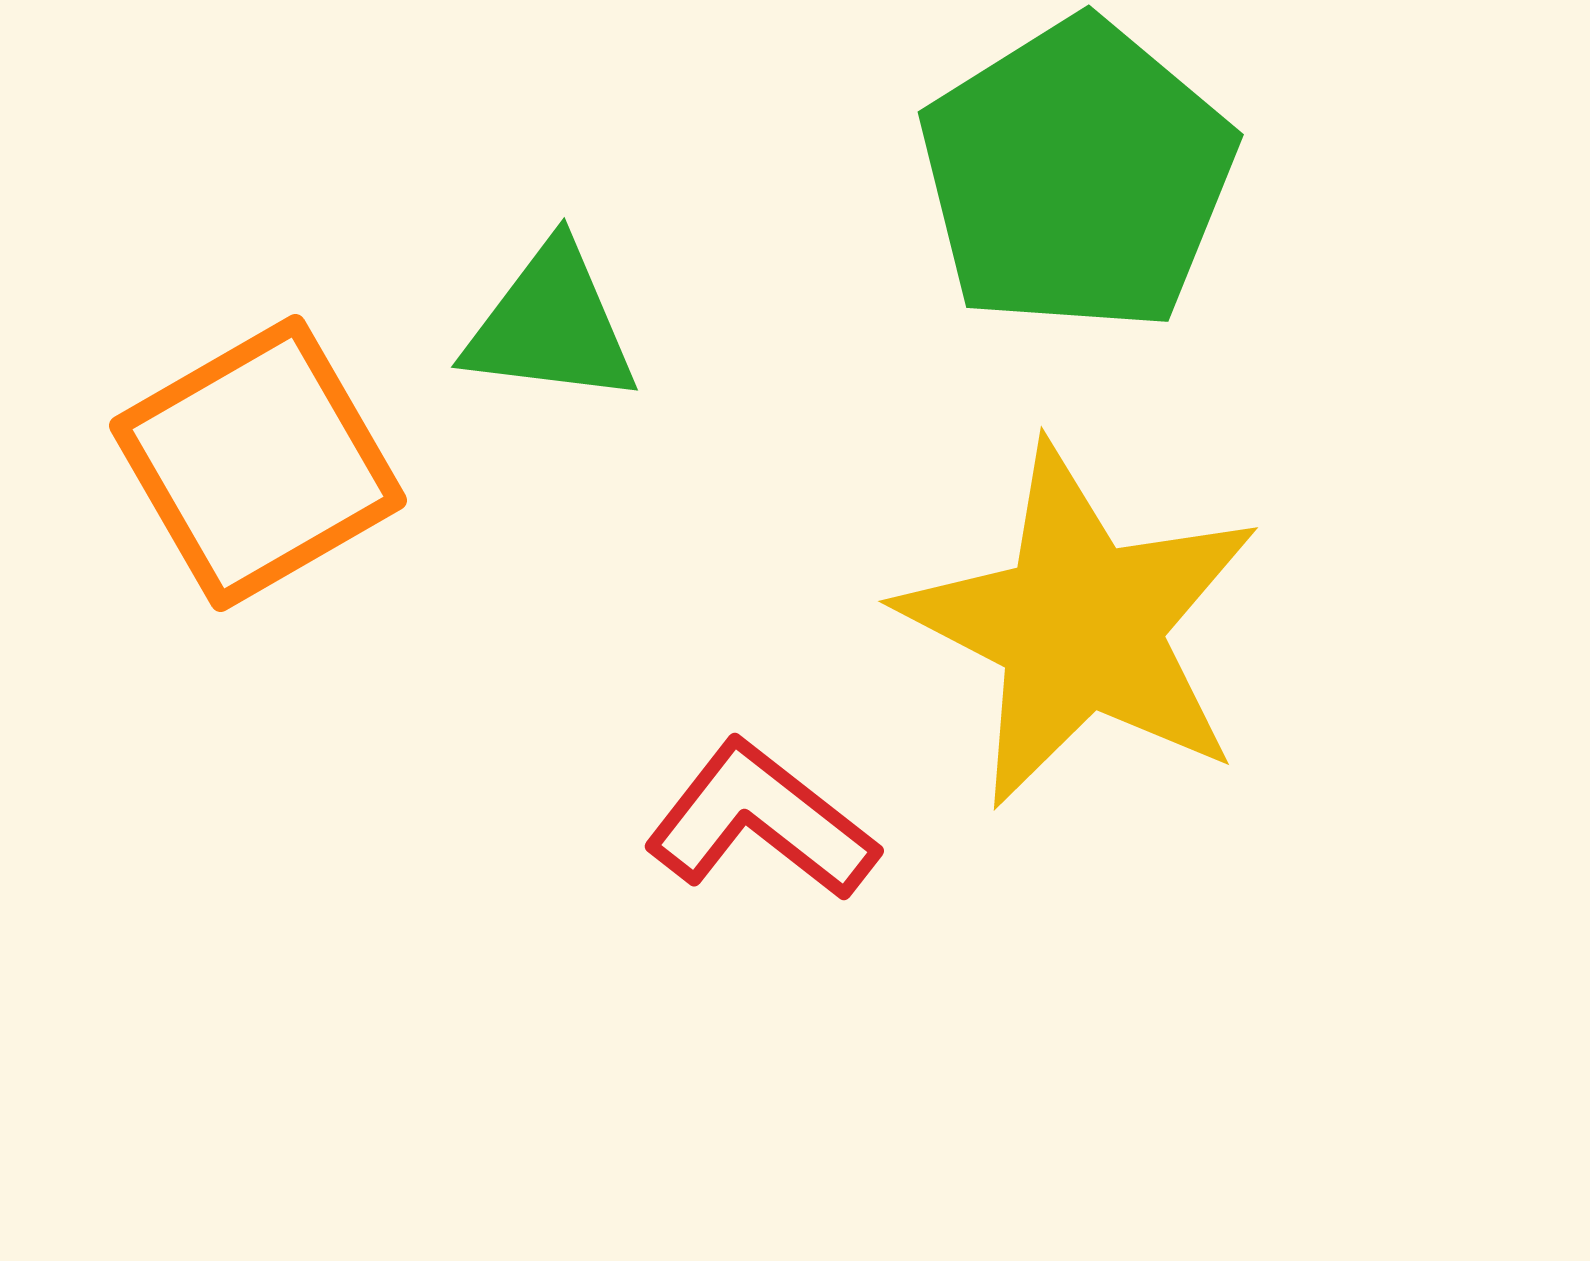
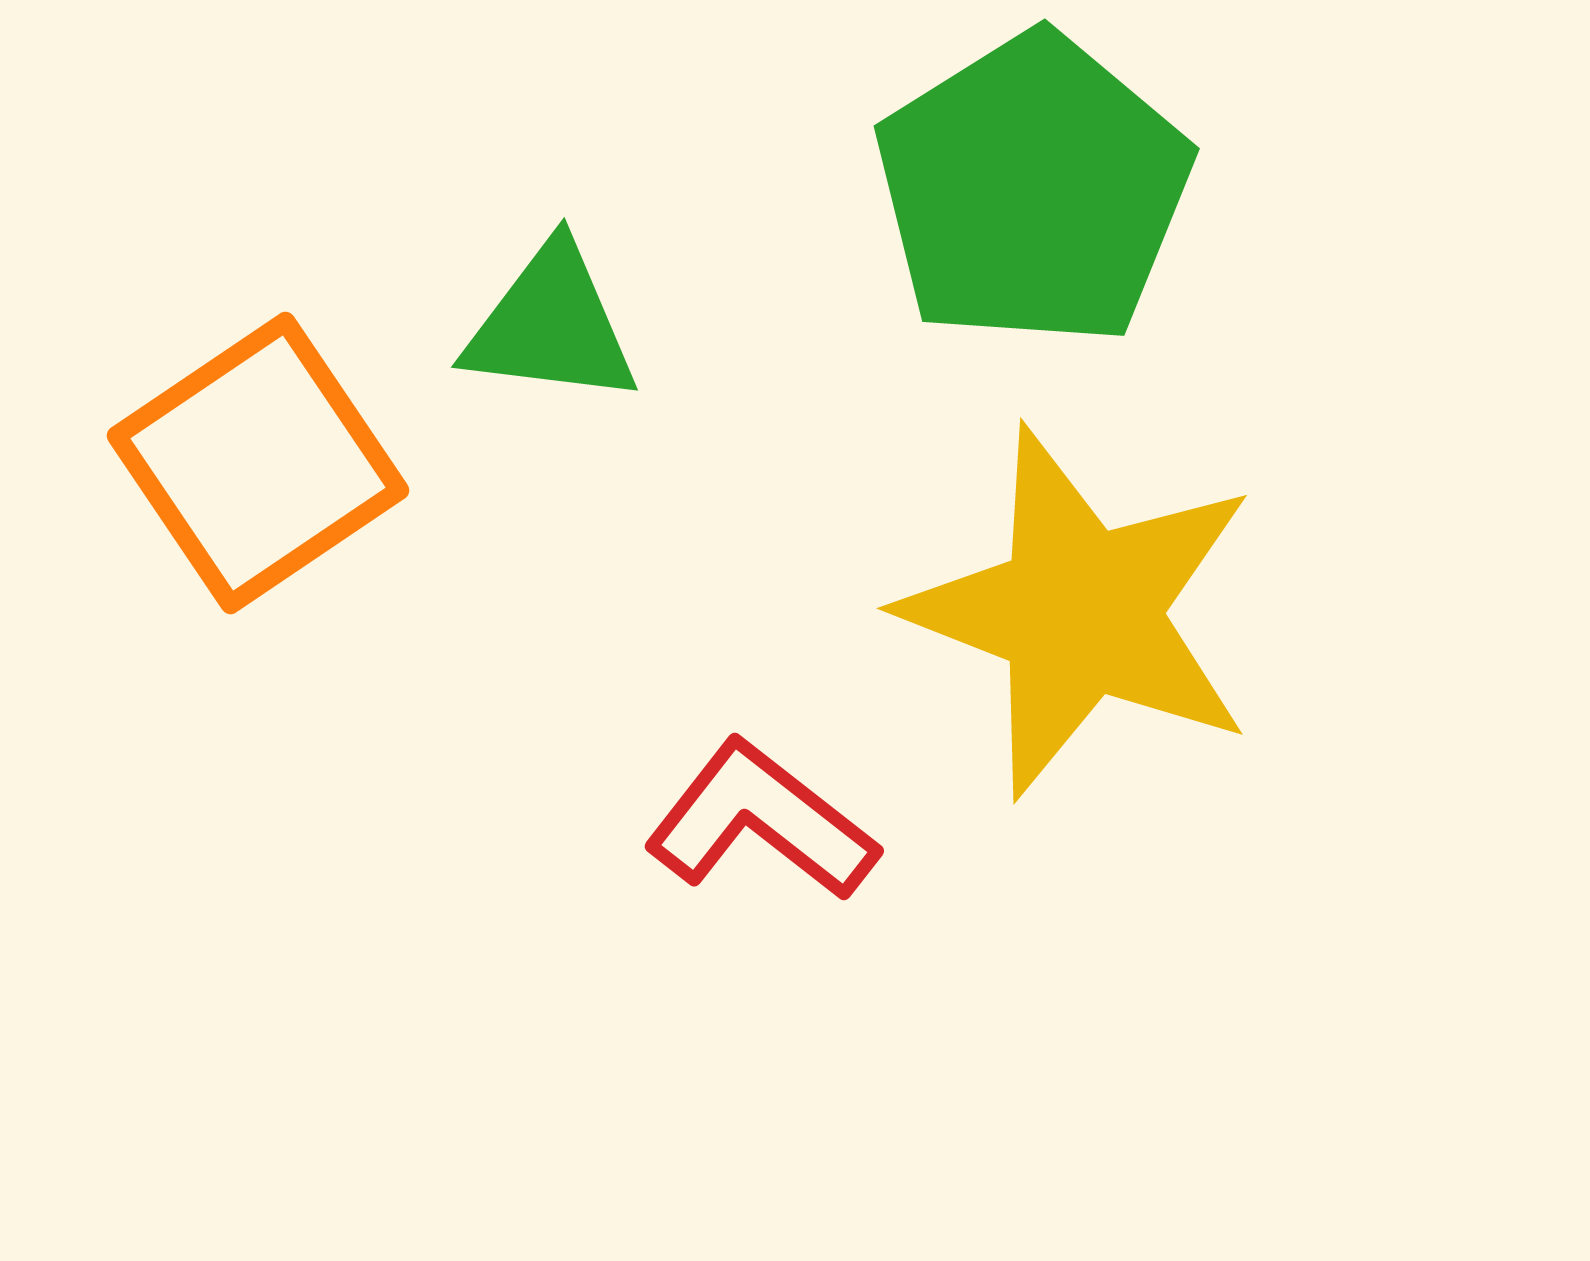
green pentagon: moved 44 px left, 14 px down
orange square: rotated 4 degrees counterclockwise
yellow star: moved 14 px up; rotated 6 degrees counterclockwise
